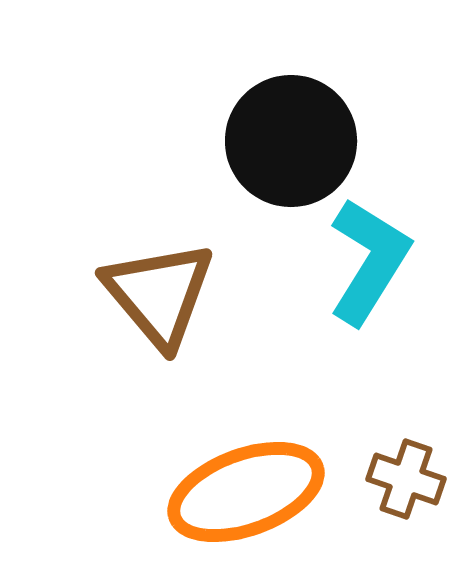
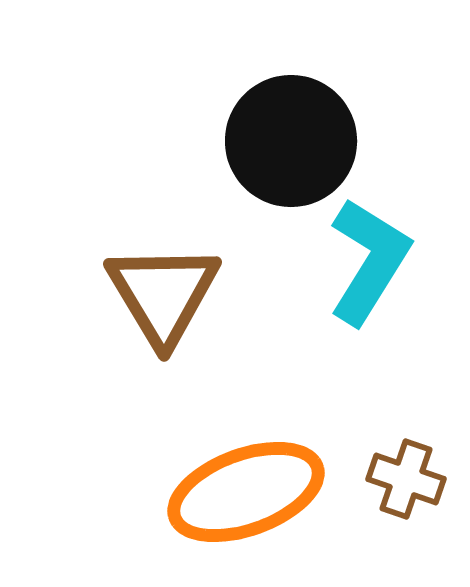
brown triangle: moved 4 px right; rotated 9 degrees clockwise
